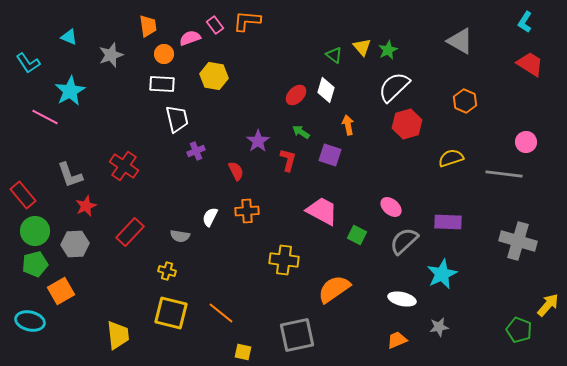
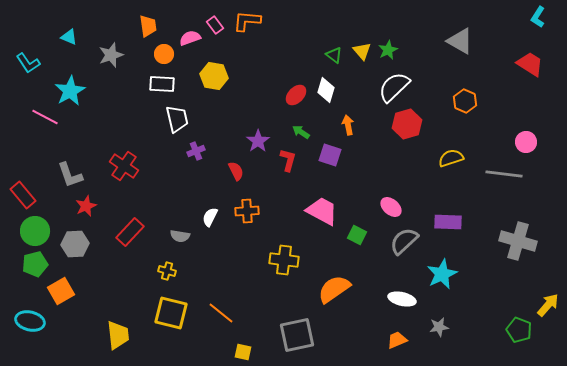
cyan L-shape at (525, 22): moved 13 px right, 5 px up
yellow triangle at (362, 47): moved 4 px down
